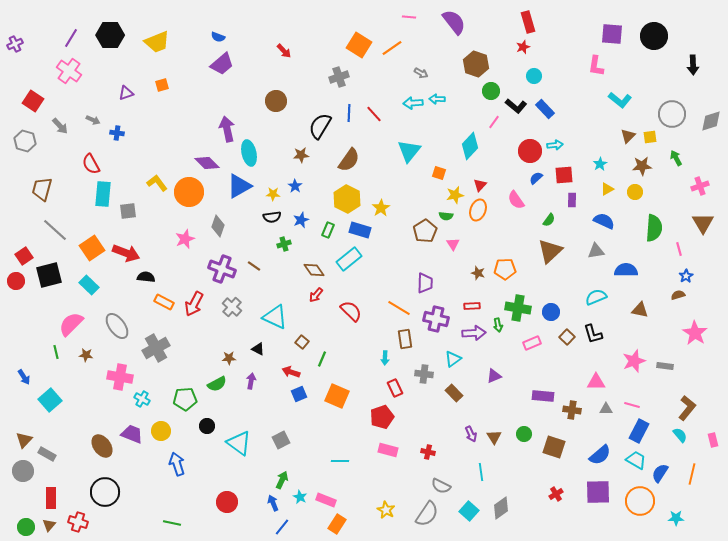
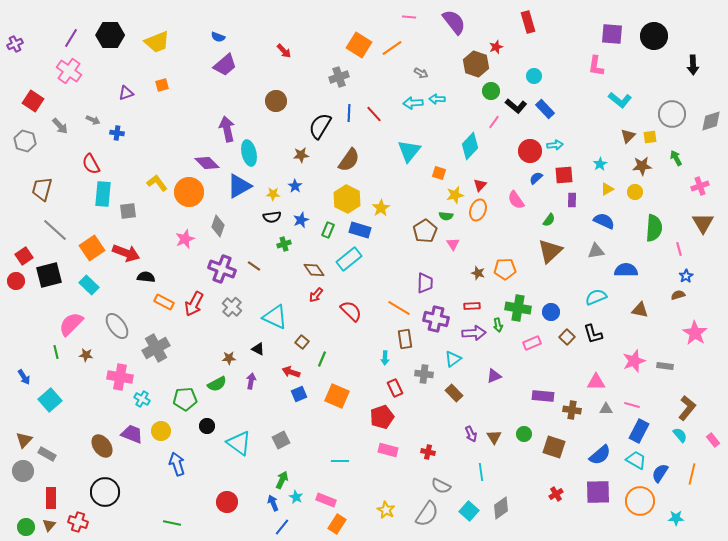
red star at (523, 47): moved 27 px left
purple trapezoid at (222, 64): moved 3 px right, 1 px down
pink rectangle at (713, 440): rotated 24 degrees counterclockwise
cyan star at (300, 497): moved 4 px left
